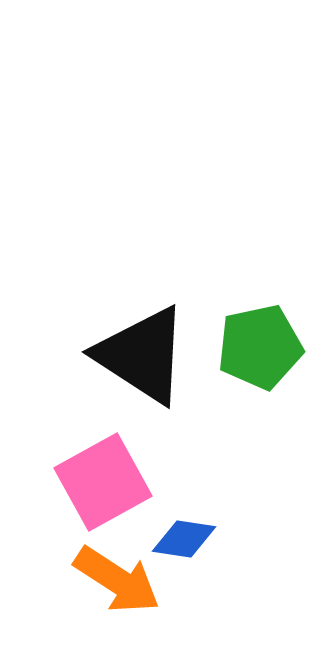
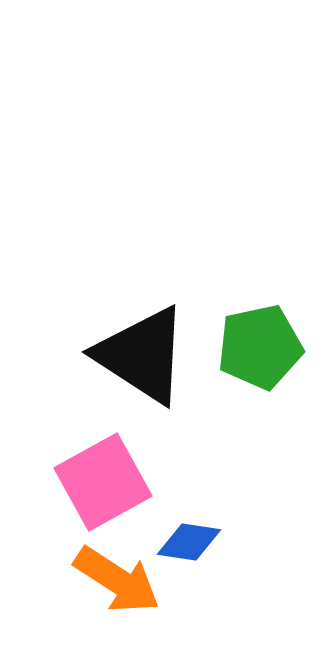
blue diamond: moved 5 px right, 3 px down
